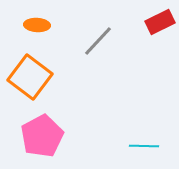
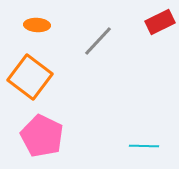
pink pentagon: rotated 18 degrees counterclockwise
